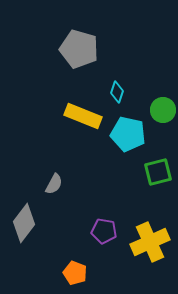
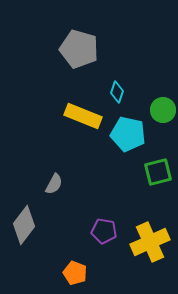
gray diamond: moved 2 px down
